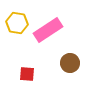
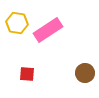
brown circle: moved 15 px right, 10 px down
